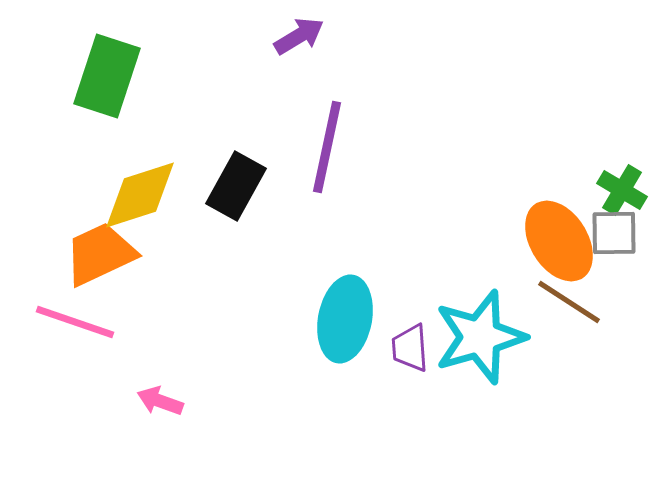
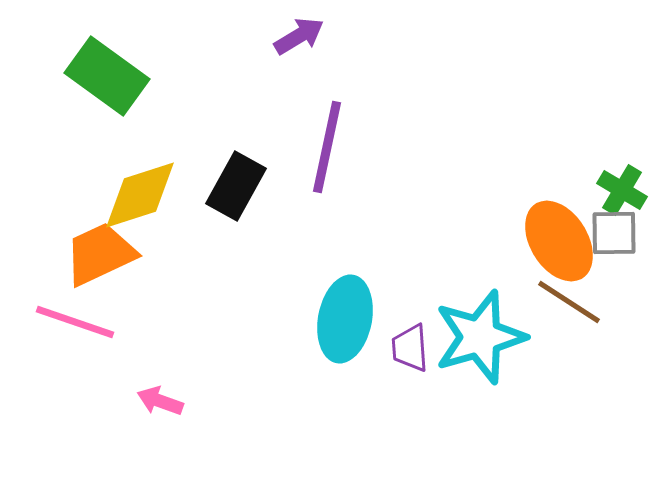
green rectangle: rotated 72 degrees counterclockwise
